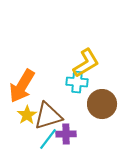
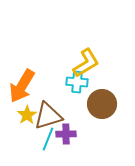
cyan line: rotated 15 degrees counterclockwise
